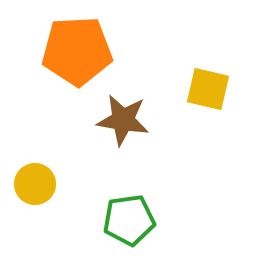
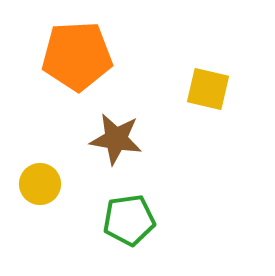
orange pentagon: moved 5 px down
brown star: moved 7 px left, 19 px down
yellow circle: moved 5 px right
